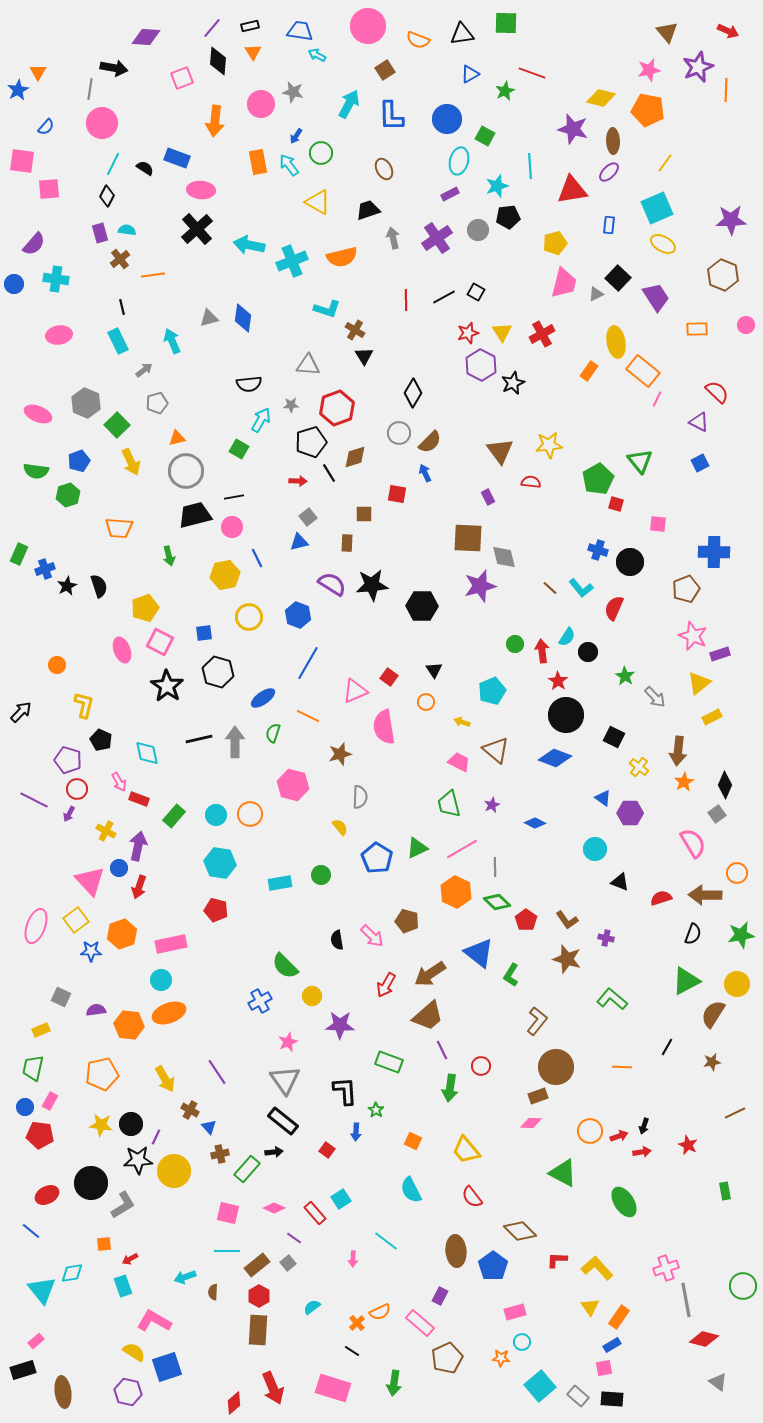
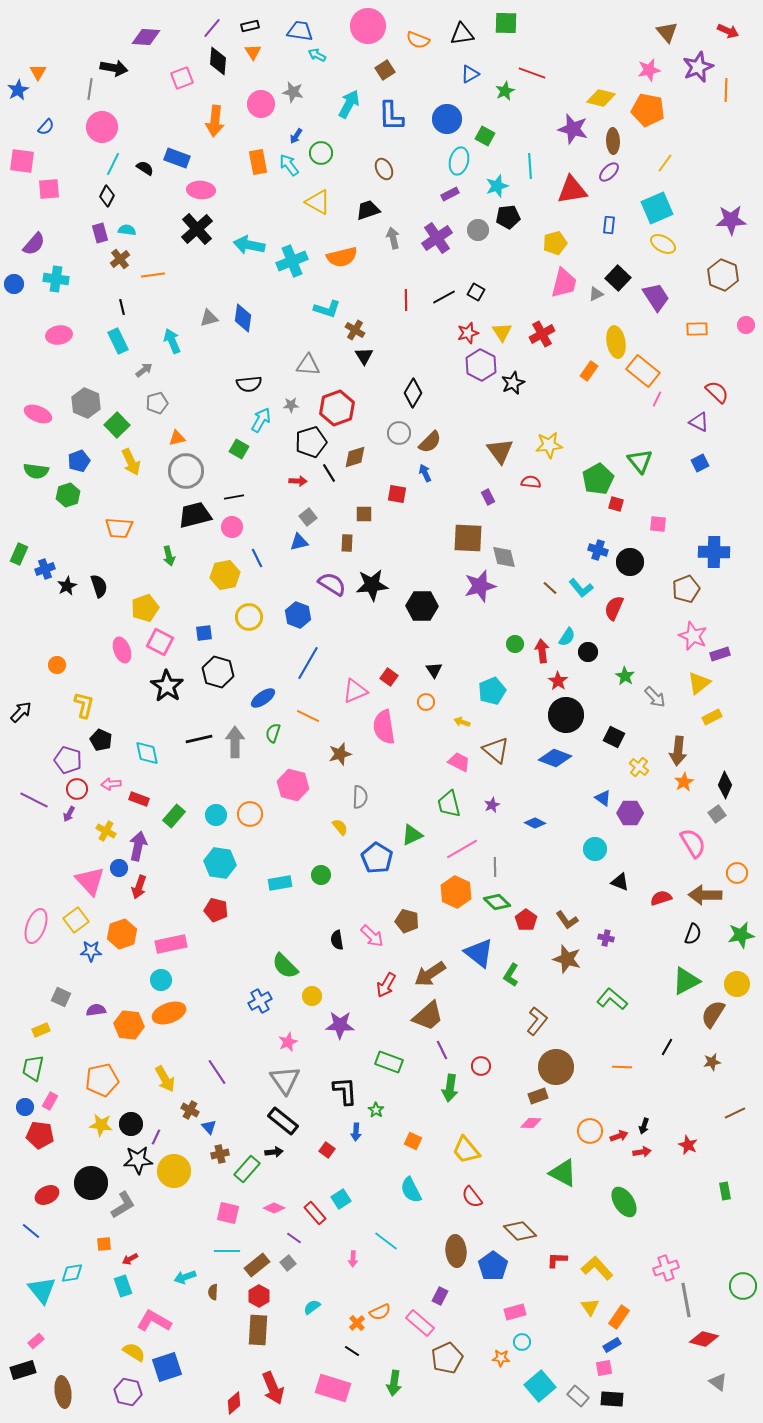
pink circle at (102, 123): moved 4 px down
pink arrow at (119, 782): moved 8 px left, 2 px down; rotated 114 degrees clockwise
green triangle at (417, 848): moved 5 px left, 13 px up
orange pentagon at (102, 1074): moved 6 px down
